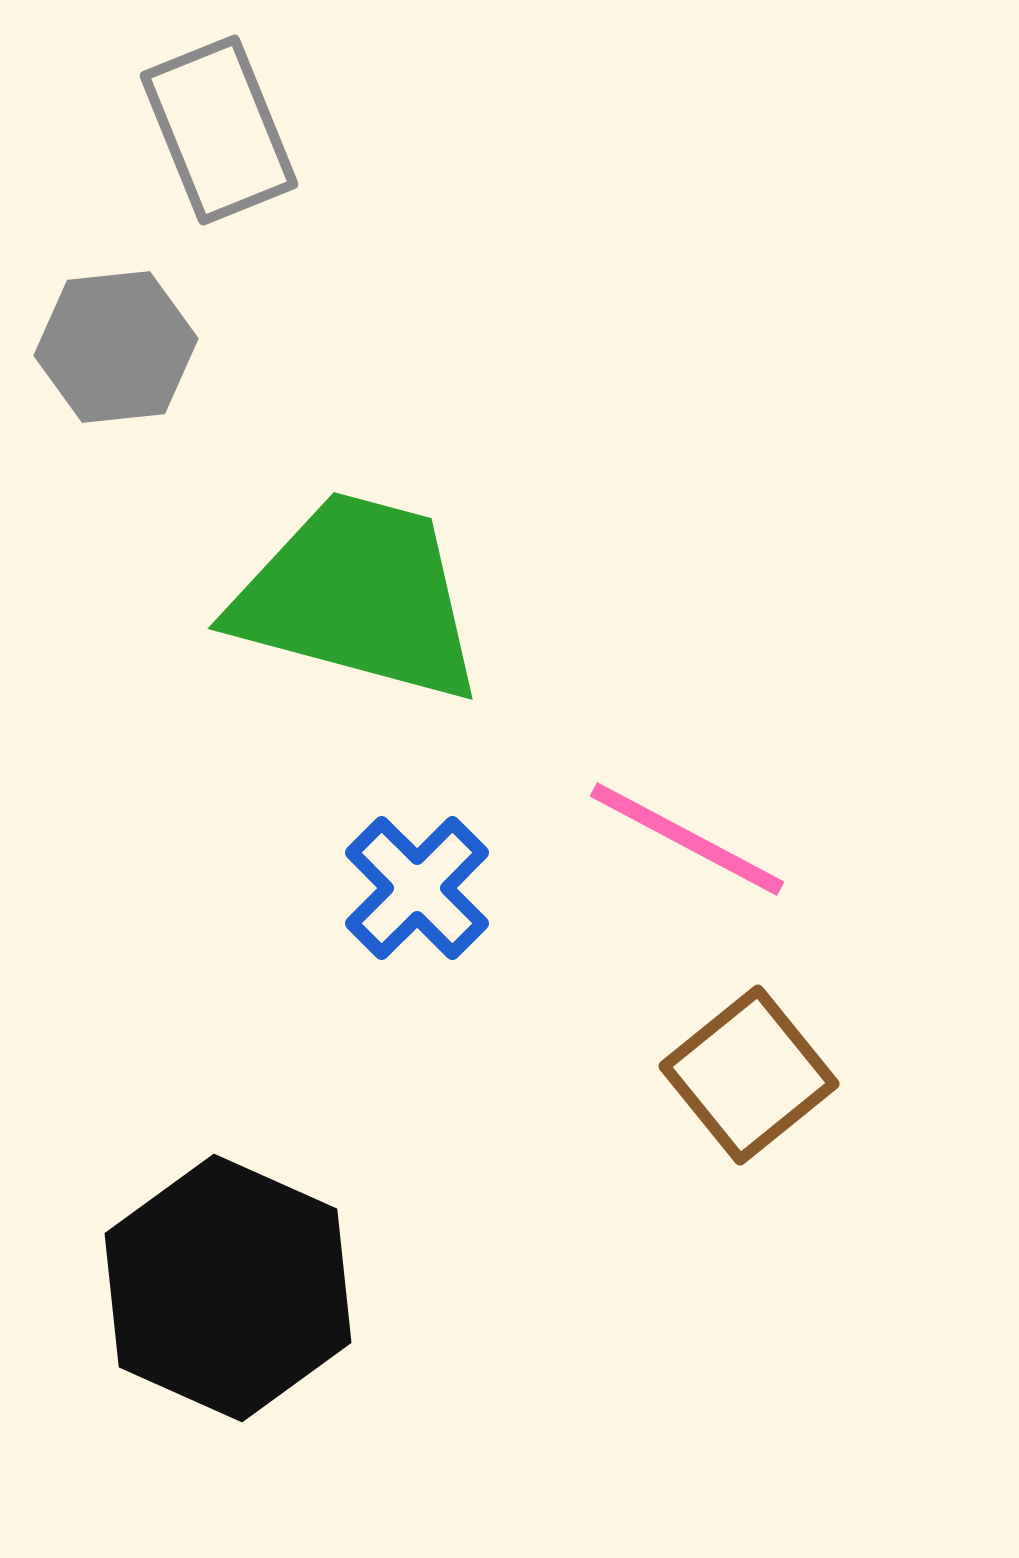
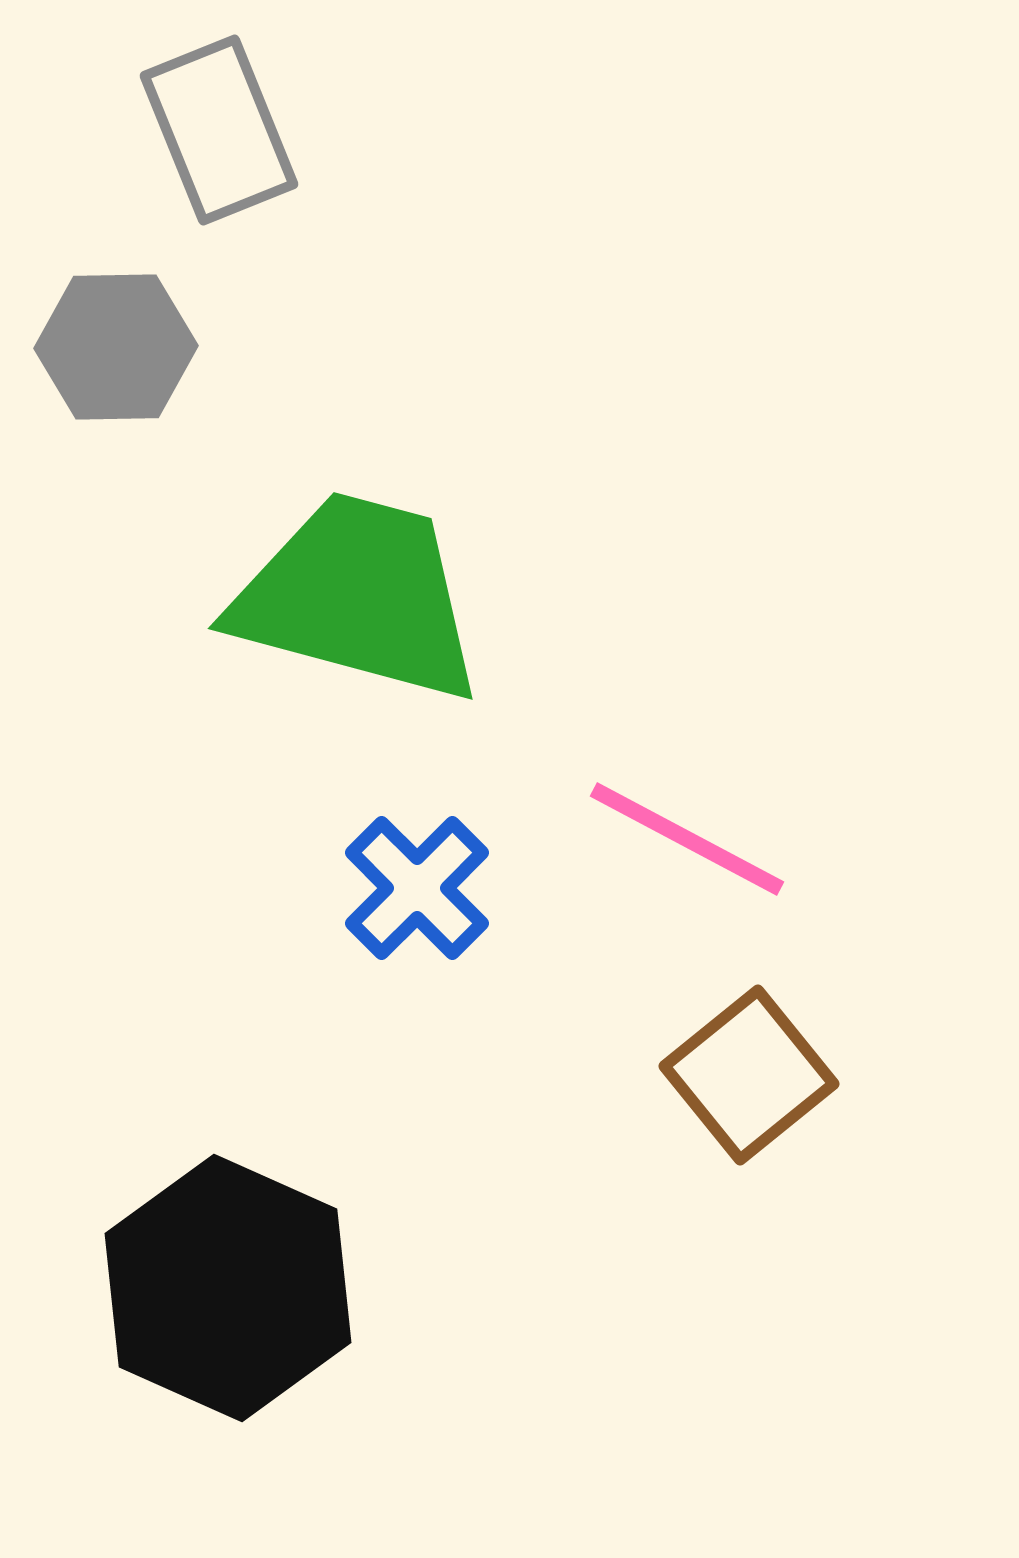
gray hexagon: rotated 5 degrees clockwise
